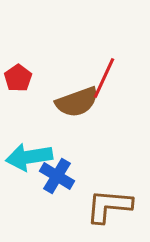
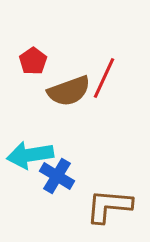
red pentagon: moved 15 px right, 17 px up
brown semicircle: moved 8 px left, 11 px up
cyan arrow: moved 1 px right, 2 px up
